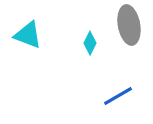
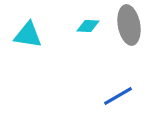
cyan triangle: rotated 12 degrees counterclockwise
cyan diamond: moved 2 px left, 17 px up; rotated 65 degrees clockwise
